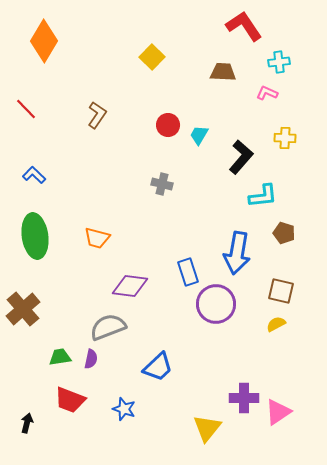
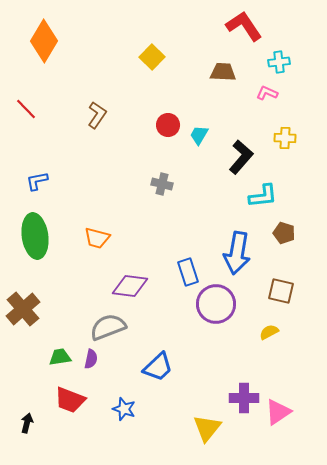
blue L-shape: moved 3 px right, 6 px down; rotated 55 degrees counterclockwise
yellow semicircle: moved 7 px left, 8 px down
